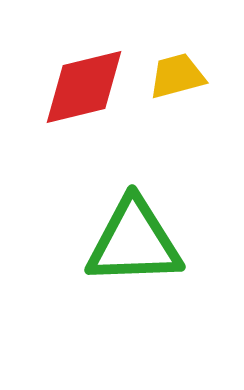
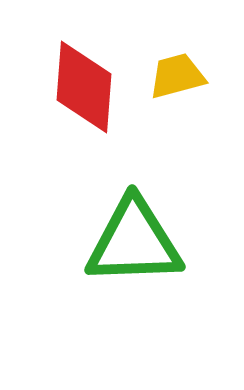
red diamond: rotated 72 degrees counterclockwise
